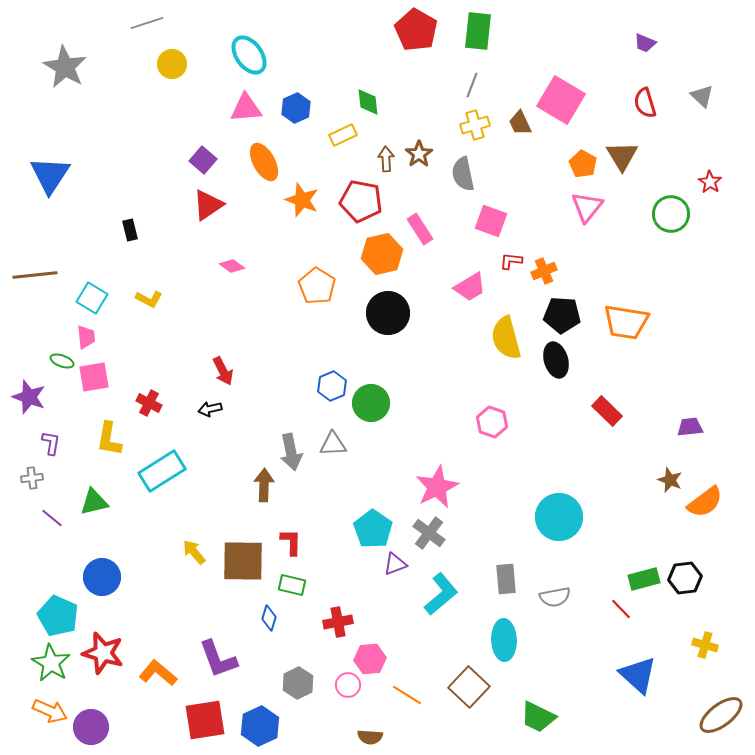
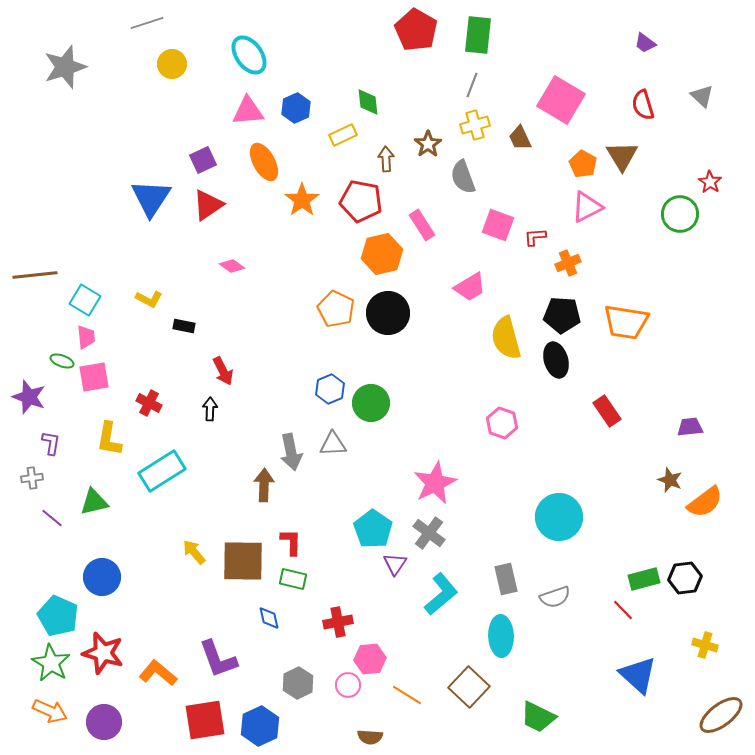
green rectangle at (478, 31): moved 4 px down
purple trapezoid at (645, 43): rotated 15 degrees clockwise
gray star at (65, 67): rotated 24 degrees clockwise
red semicircle at (645, 103): moved 2 px left, 2 px down
pink triangle at (246, 108): moved 2 px right, 3 px down
brown trapezoid at (520, 123): moved 15 px down
brown star at (419, 154): moved 9 px right, 10 px up
purple square at (203, 160): rotated 24 degrees clockwise
gray semicircle at (463, 174): moved 3 px down; rotated 8 degrees counterclockwise
blue triangle at (50, 175): moved 101 px right, 23 px down
orange star at (302, 200): rotated 16 degrees clockwise
pink triangle at (587, 207): rotated 24 degrees clockwise
green circle at (671, 214): moved 9 px right
pink square at (491, 221): moved 7 px right, 4 px down
pink rectangle at (420, 229): moved 2 px right, 4 px up
black rectangle at (130, 230): moved 54 px right, 96 px down; rotated 65 degrees counterclockwise
red L-shape at (511, 261): moved 24 px right, 24 px up; rotated 10 degrees counterclockwise
orange cross at (544, 271): moved 24 px right, 8 px up
orange pentagon at (317, 286): moved 19 px right, 23 px down; rotated 6 degrees counterclockwise
cyan square at (92, 298): moved 7 px left, 2 px down
blue hexagon at (332, 386): moved 2 px left, 3 px down
black arrow at (210, 409): rotated 105 degrees clockwise
red rectangle at (607, 411): rotated 12 degrees clockwise
pink hexagon at (492, 422): moved 10 px right, 1 px down
pink star at (437, 487): moved 2 px left, 4 px up
purple triangle at (395, 564): rotated 35 degrees counterclockwise
gray rectangle at (506, 579): rotated 8 degrees counterclockwise
green rectangle at (292, 585): moved 1 px right, 6 px up
gray semicircle at (555, 597): rotated 8 degrees counterclockwise
red line at (621, 609): moved 2 px right, 1 px down
blue diamond at (269, 618): rotated 30 degrees counterclockwise
cyan ellipse at (504, 640): moved 3 px left, 4 px up
purple circle at (91, 727): moved 13 px right, 5 px up
